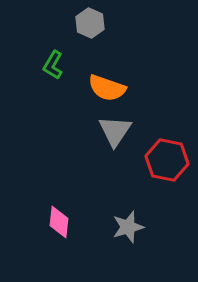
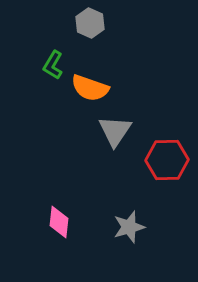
orange semicircle: moved 17 px left
red hexagon: rotated 12 degrees counterclockwise
gray star: moved 1 px right
